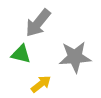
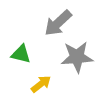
gray arrow: moved 20 px right; rotated 8 degrees clockwise
gray star: moved 2 px right
